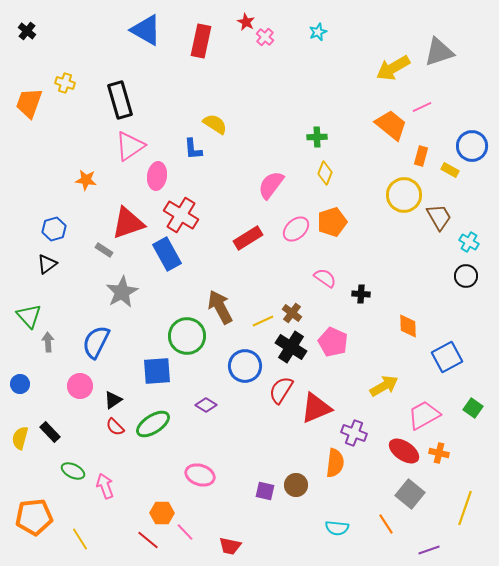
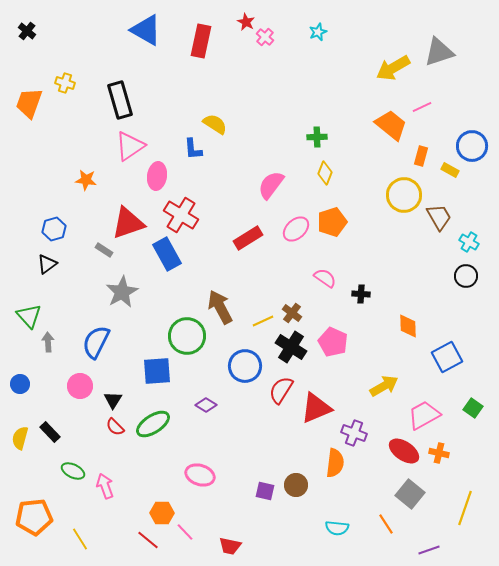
black triangle at (113, 400): rotated 24 degrees counterclockwise
